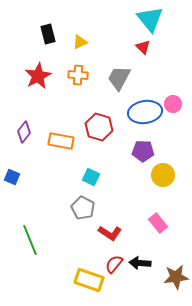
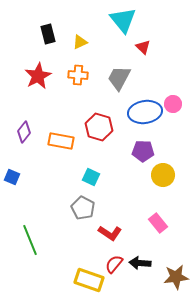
cyan triangle: moved 27 px left, 1 px down
